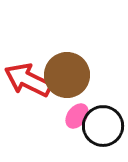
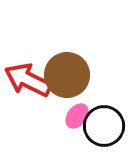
black circle: moved 1 px right
